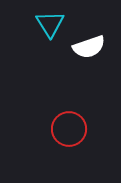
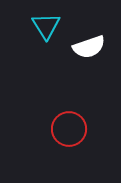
cyan triangle: moved 4 px left, 2 px down
